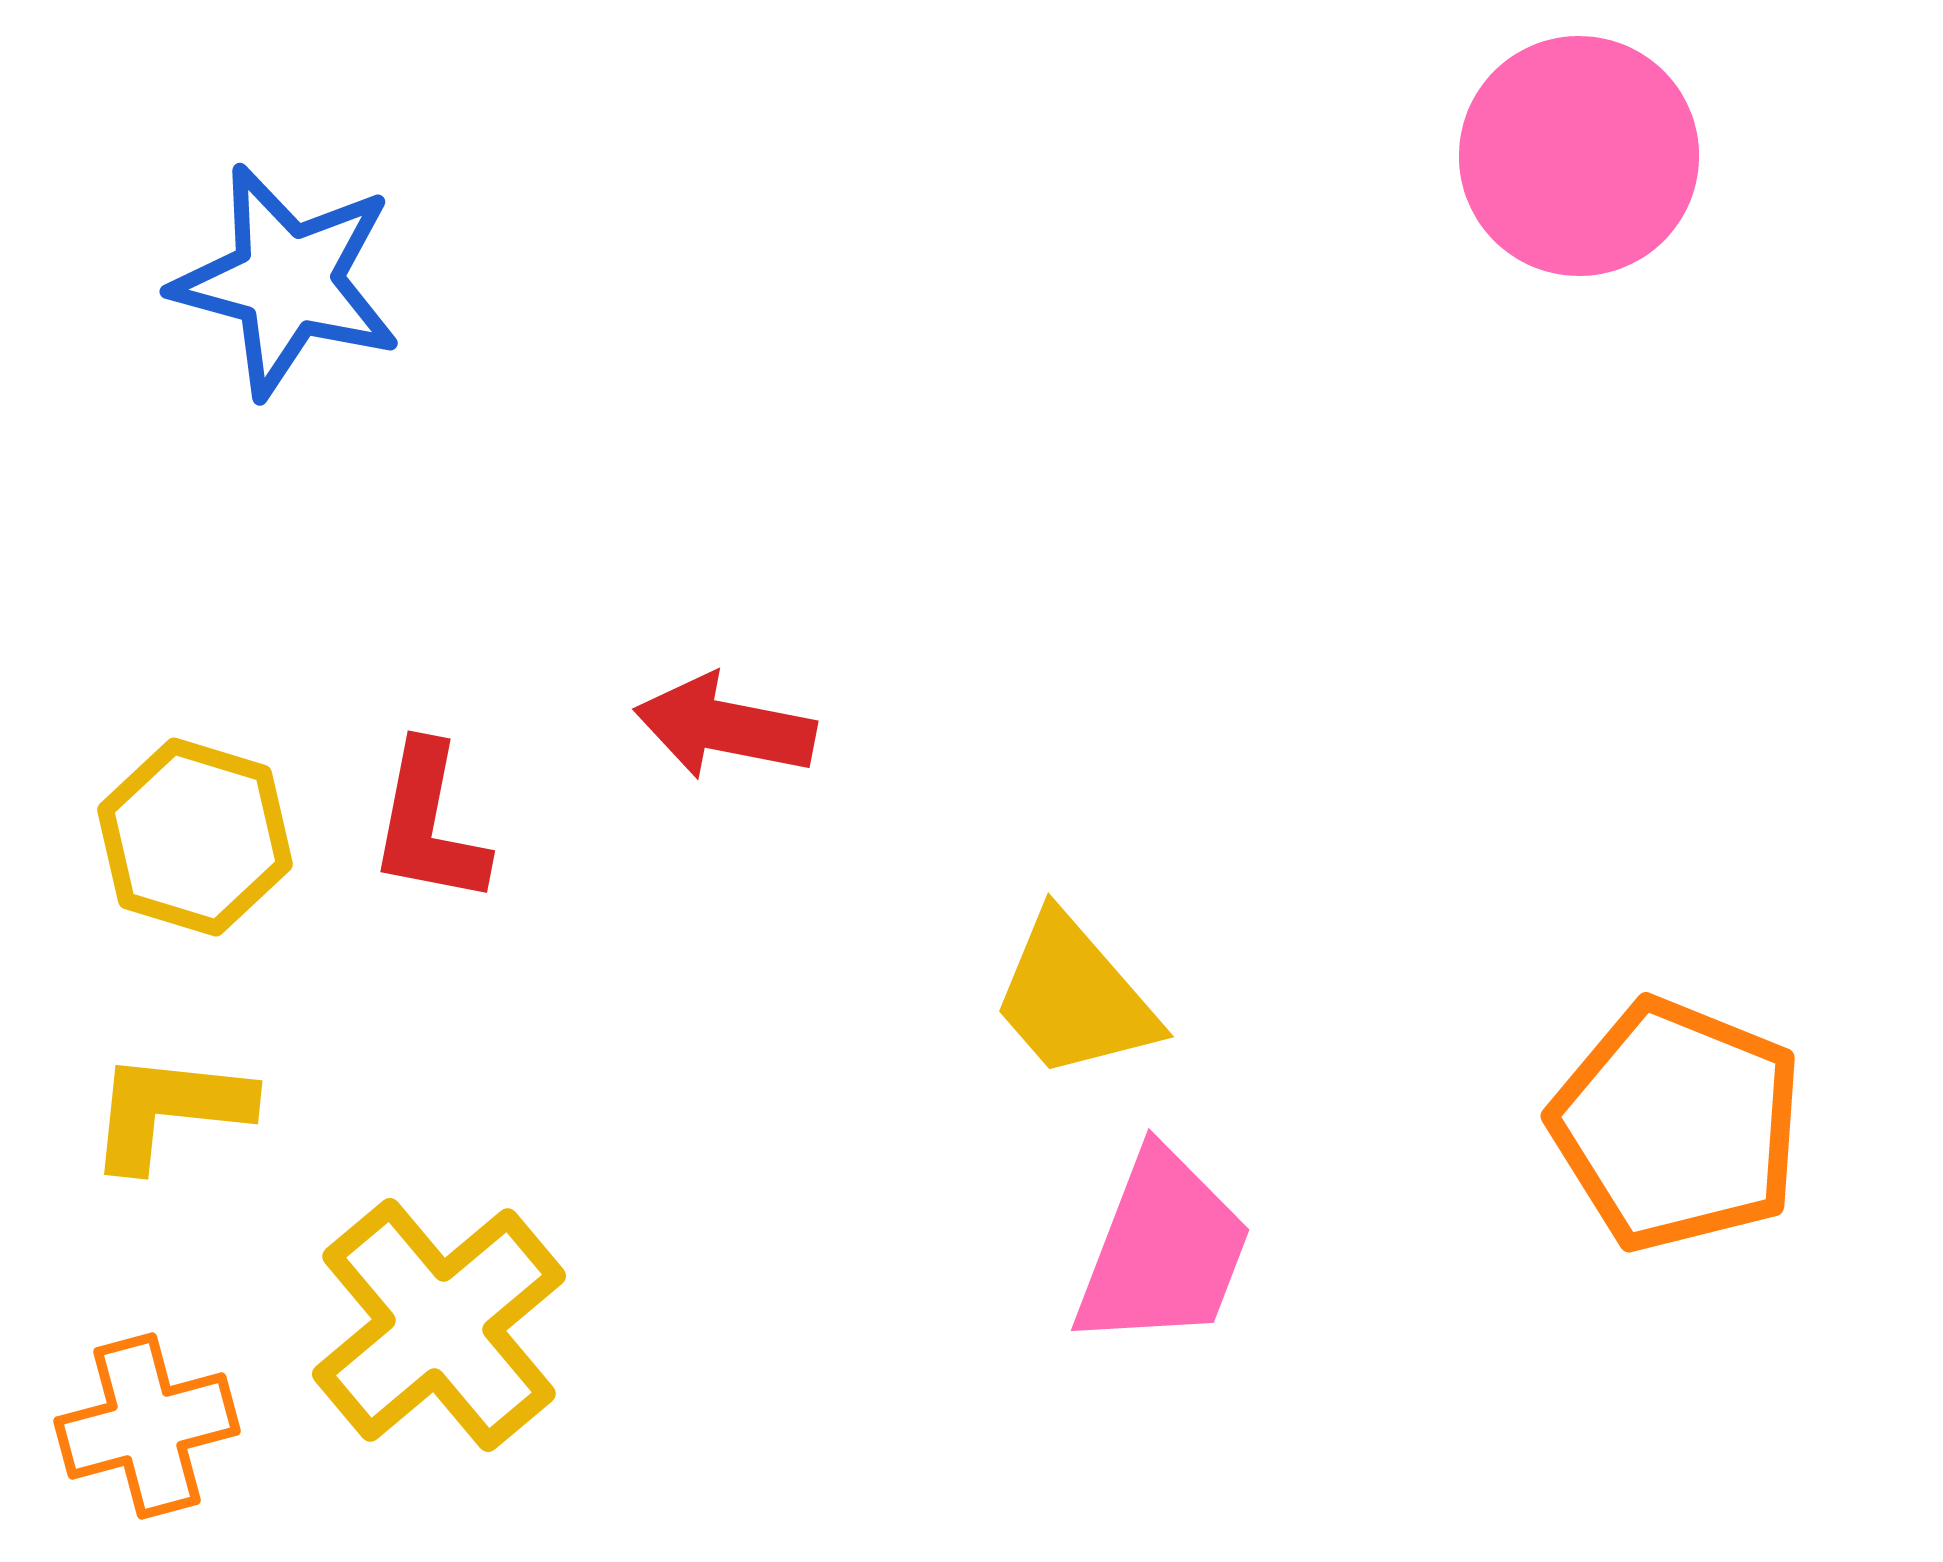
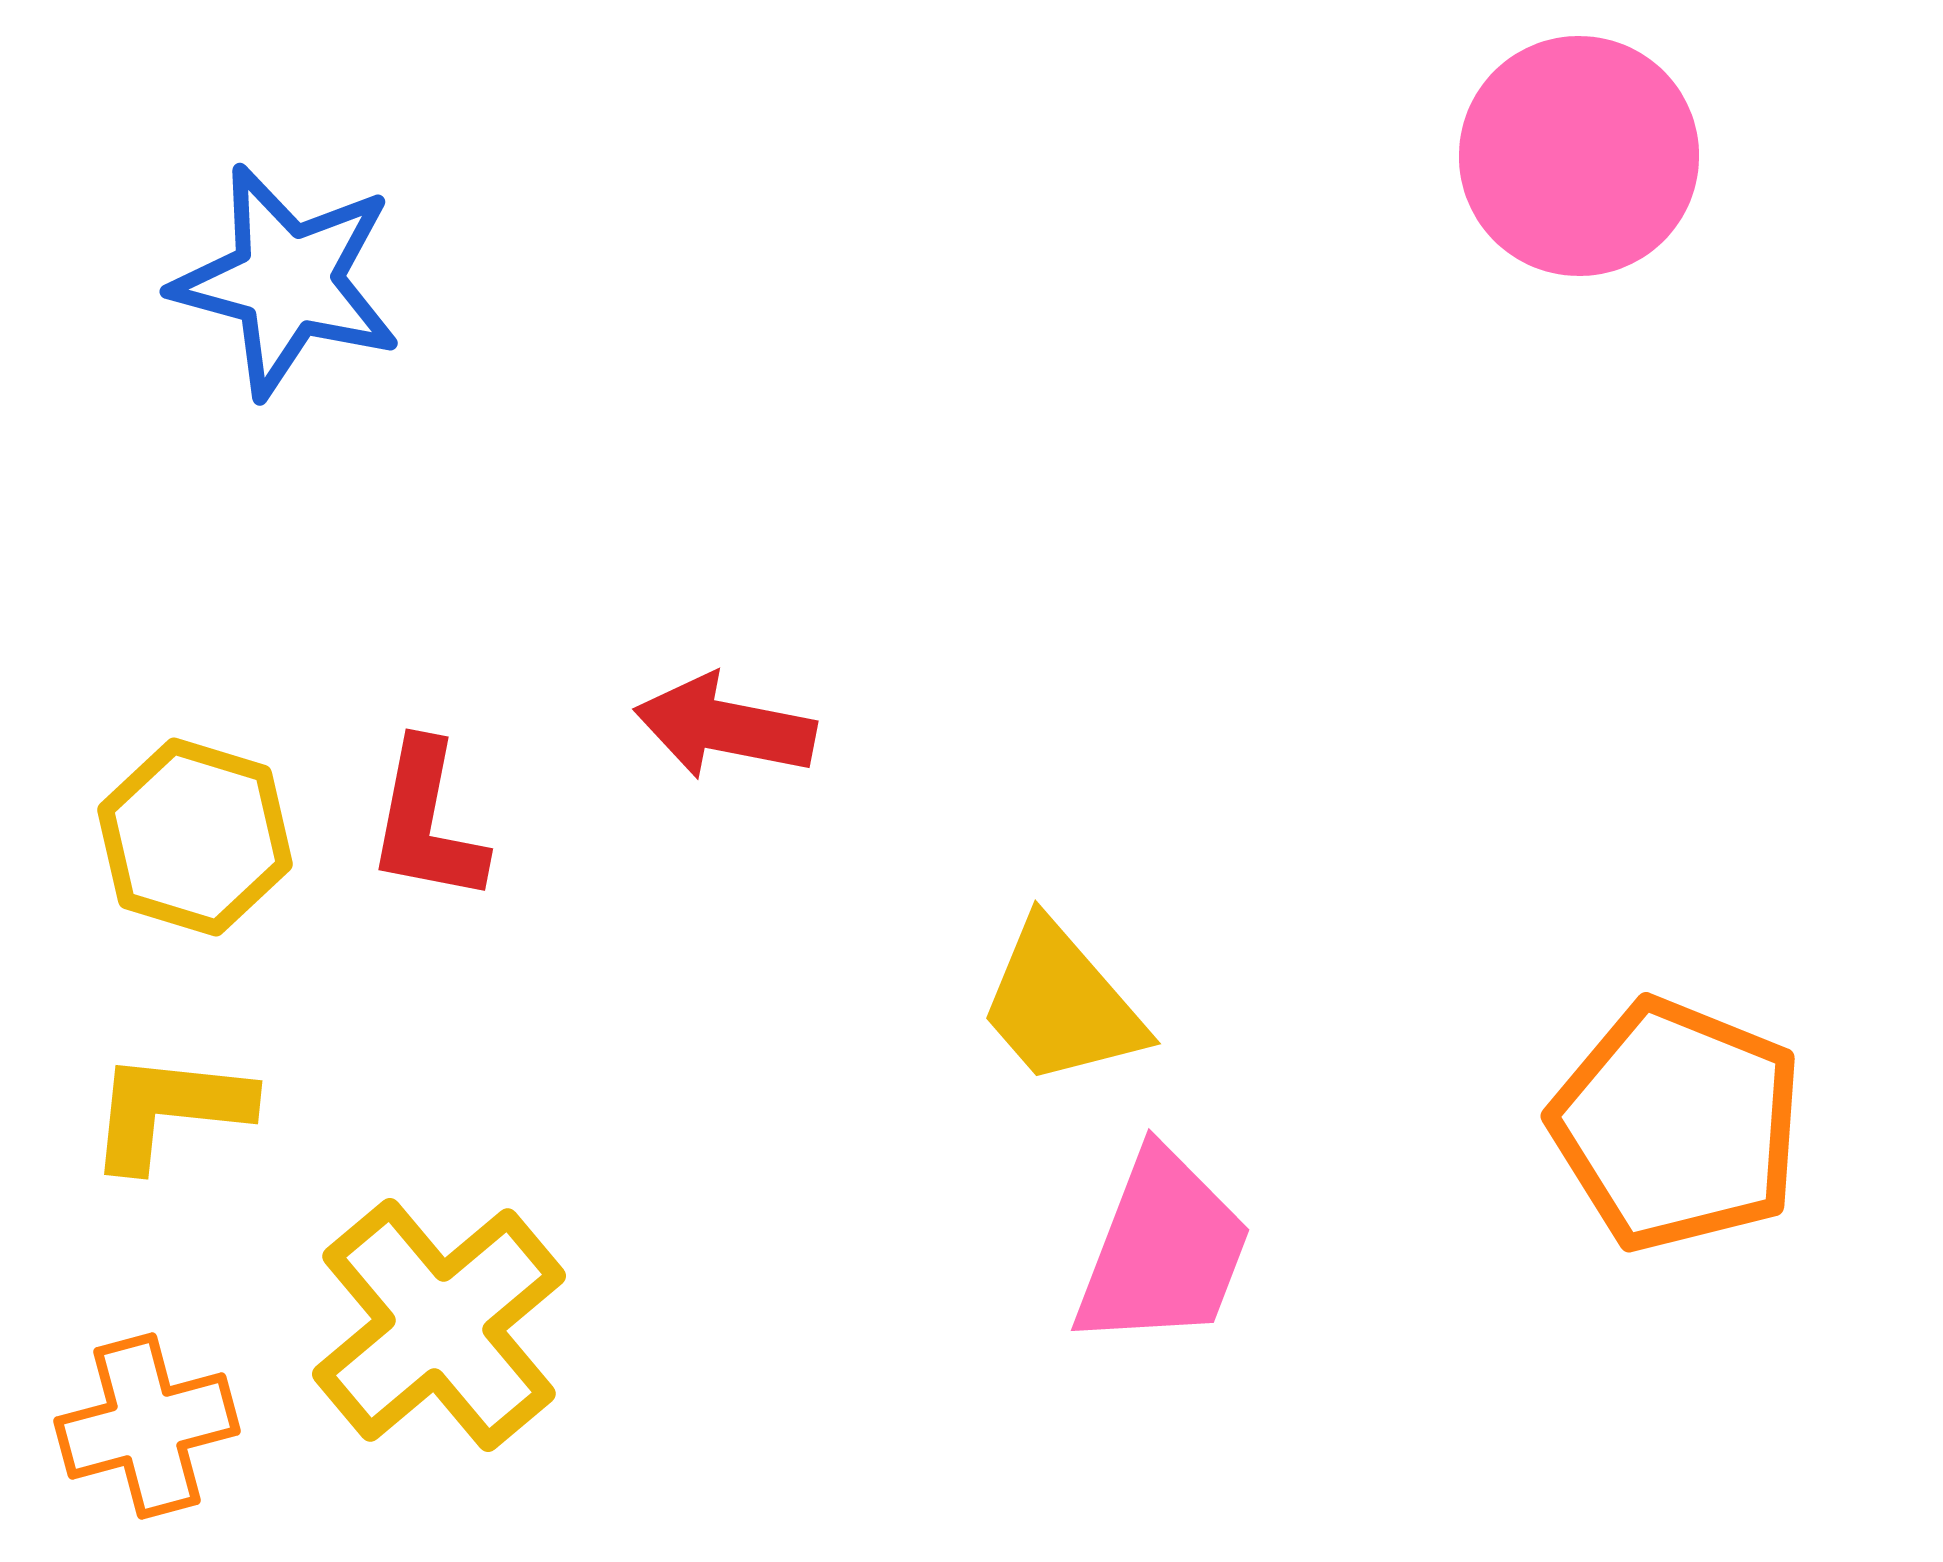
red L-shape: moved 2 px left, 2 px up
yellow trapezoid: moved 13 px left, 7 px down
